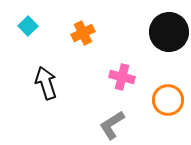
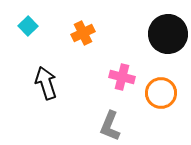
black circle: moved 1 px left, 2 px down
orange circle: moved 7 px left, 7 px up
gray L-shape: moved 2 px left, 1 px down; rotated 36 degrees counterclockwise
